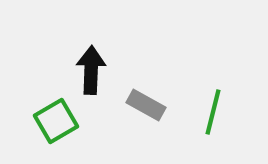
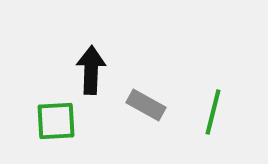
green square: rotated 27 degrees clockwise
